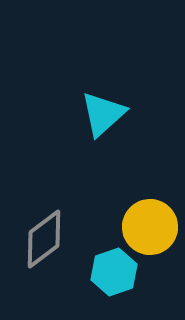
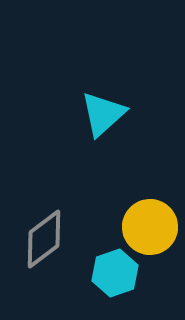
cyan hexagon: moved 1 px right, 1 px down
